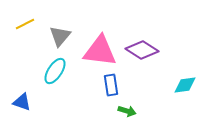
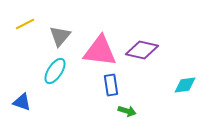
purple diamond: rotated 20 degrees counterclockwise
